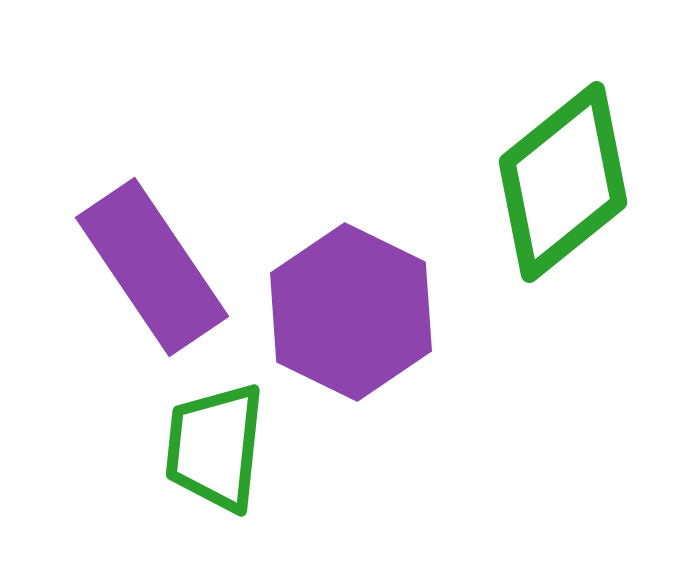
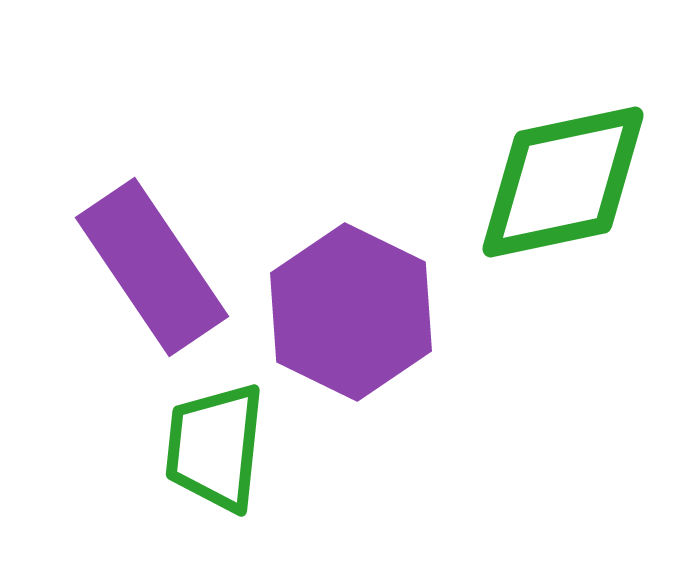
green diamond: rotated 27 degrees clockwise
